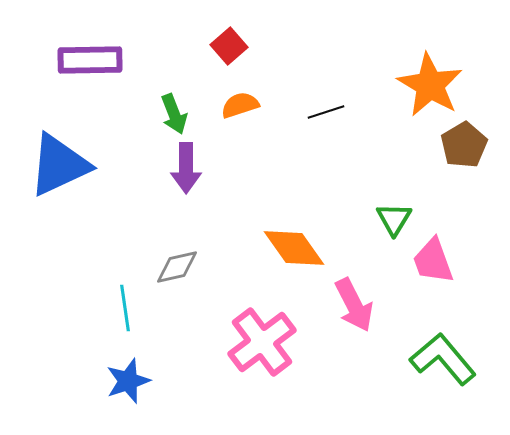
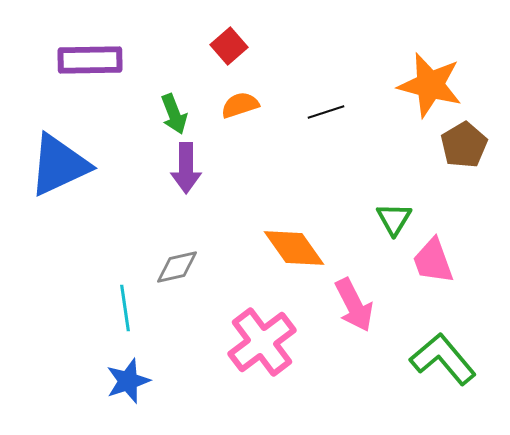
orange star: rotated 16 degrees counterclockwise
